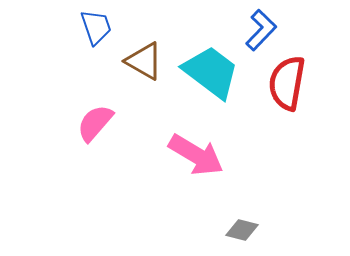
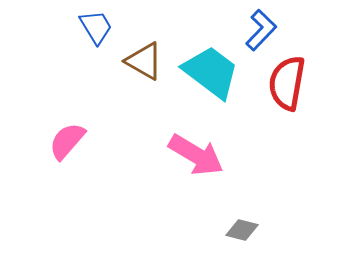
blue trapezoid: rotated 12 degrees counterclockwise
pink semicircle: moved 28 px left, 18 px down
